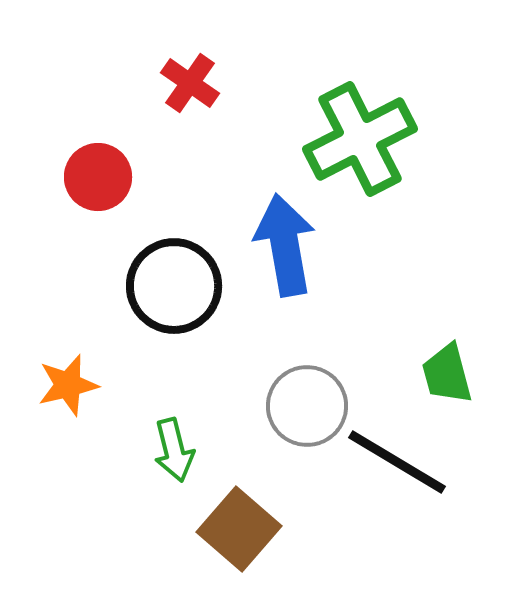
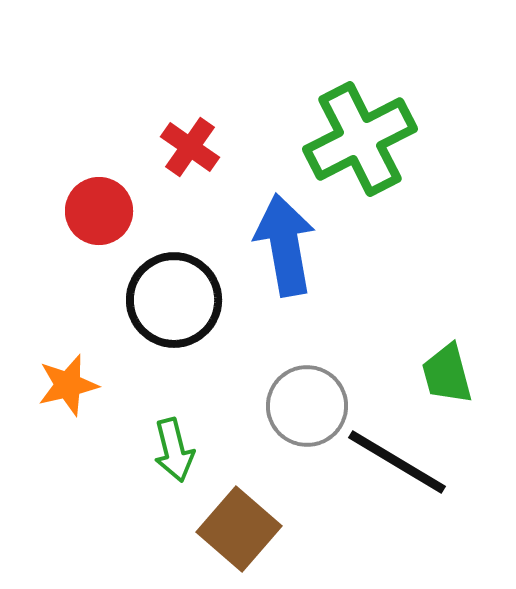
red cross: moved 64 px down
red circle: moved 1 px right, 34 px down
black circle: moved 14 px down
